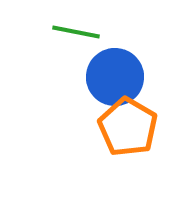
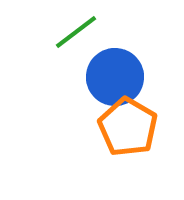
green line: rotated 48 degrees counterclockwise
